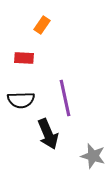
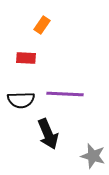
red rectangle: moved 2 px right
purple line: moved 4 px up; rotated 75 degrees counterclockwise
